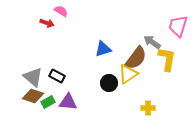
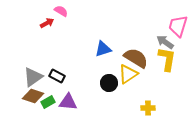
red arrow: rotated 48 degrees counterclockwise
gray arrow: moved 13 px right
brown semicircle: rotated 95 degrees counterclockwise
gray triangle: rotated 45 degrees clockwise
